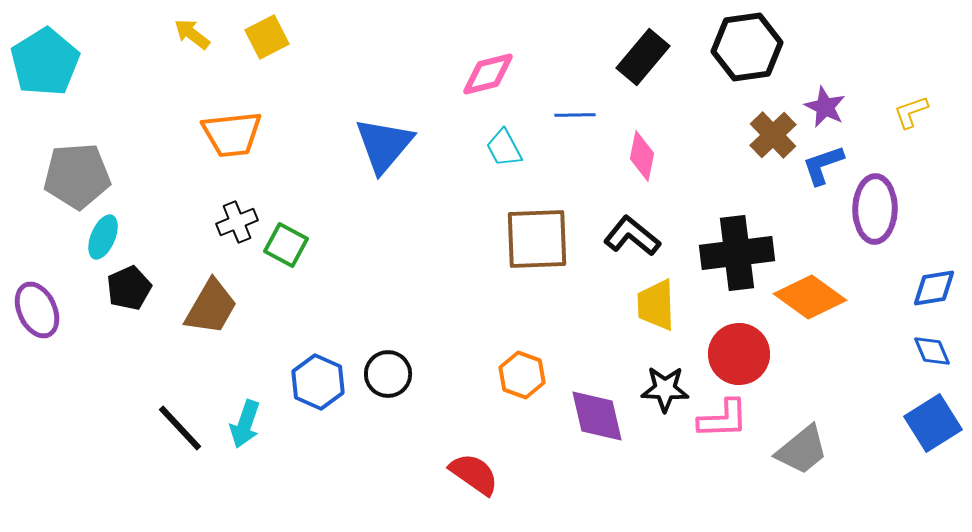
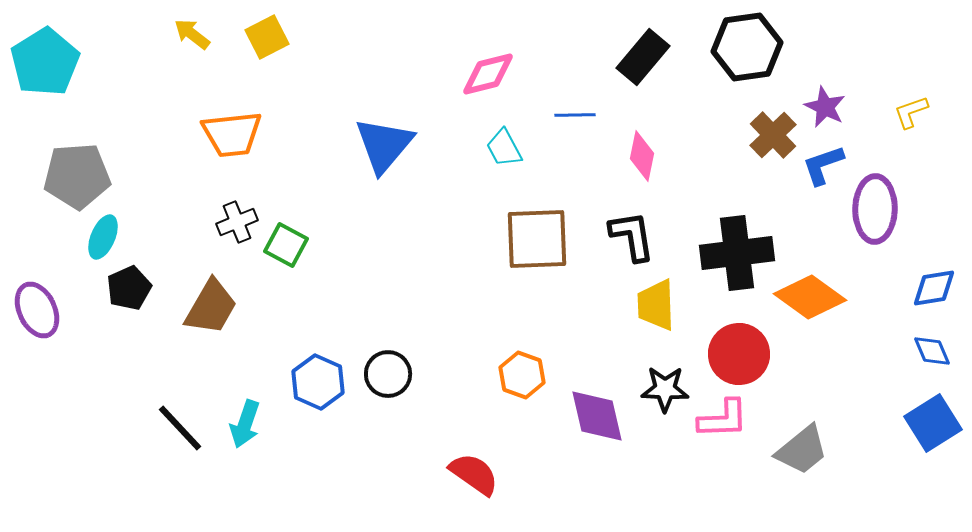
black L-shape at (632, 236): rotated 42 degrees clockwise
